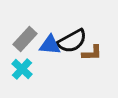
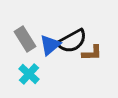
gray rectangle: rotated 75 degrees counterclockwise
blue triangle: rotated 45 degrees counterclockwise
cyan cross: moved 7 px right, 5 px down
